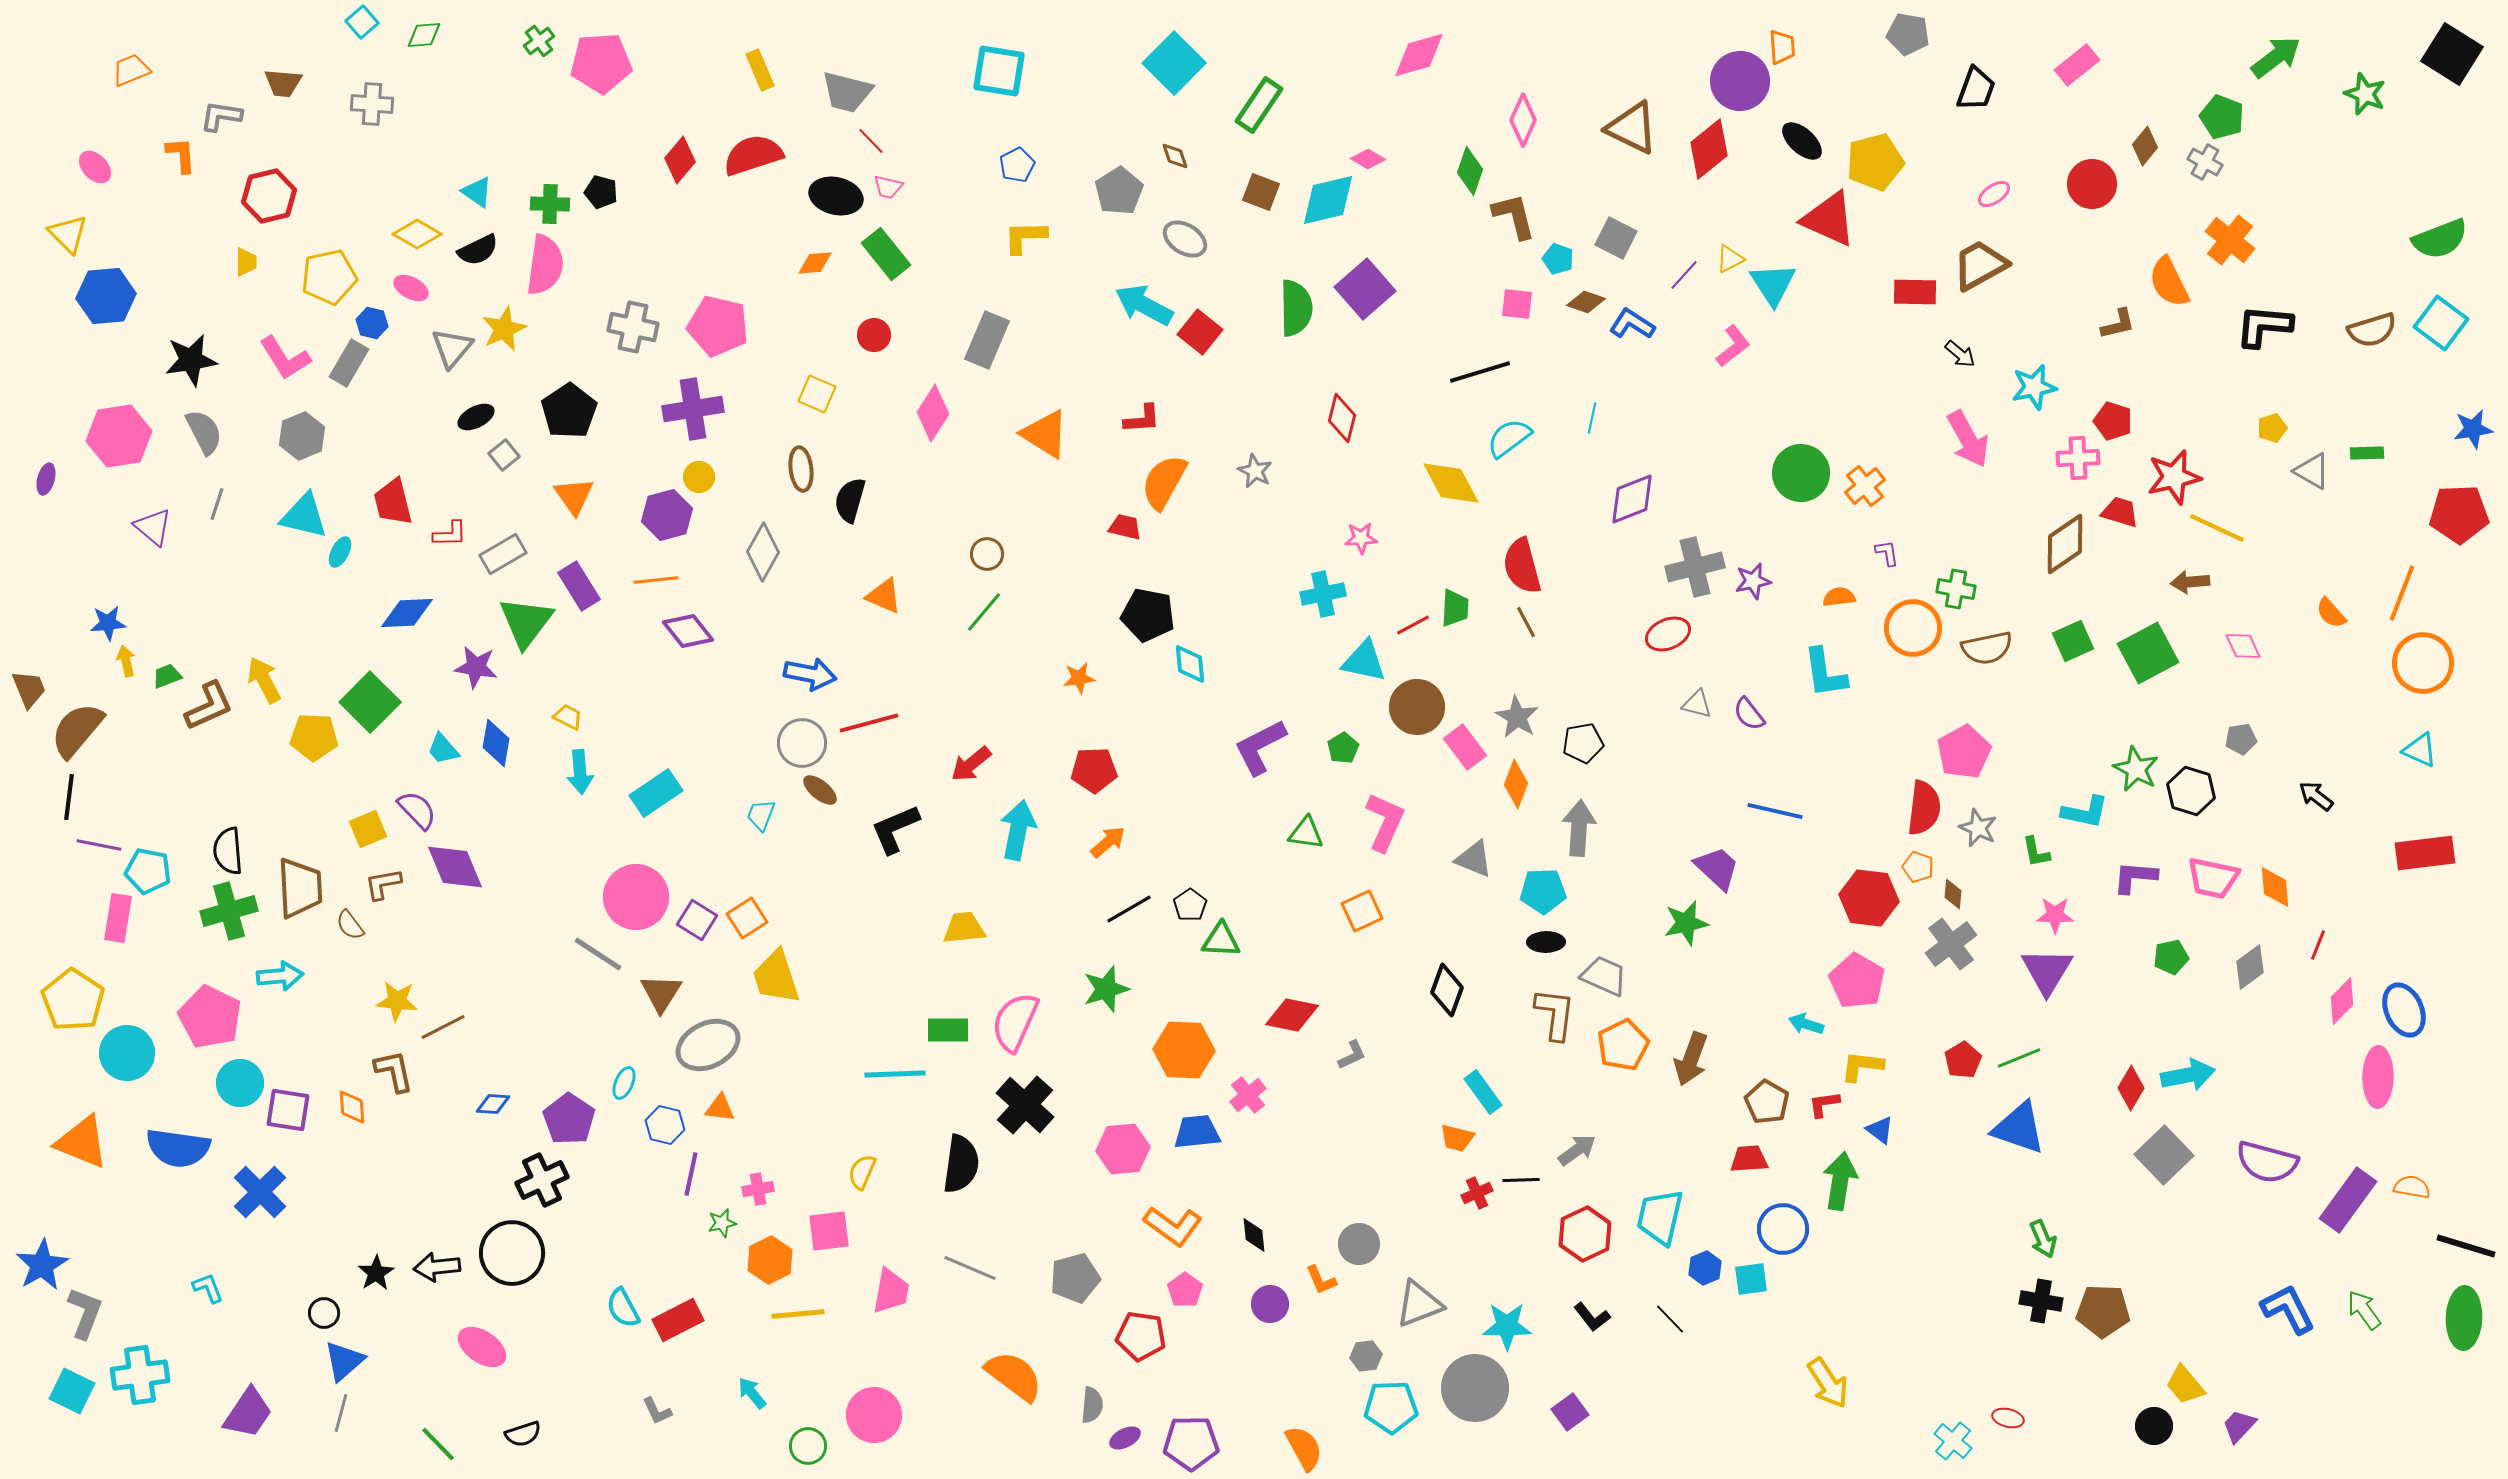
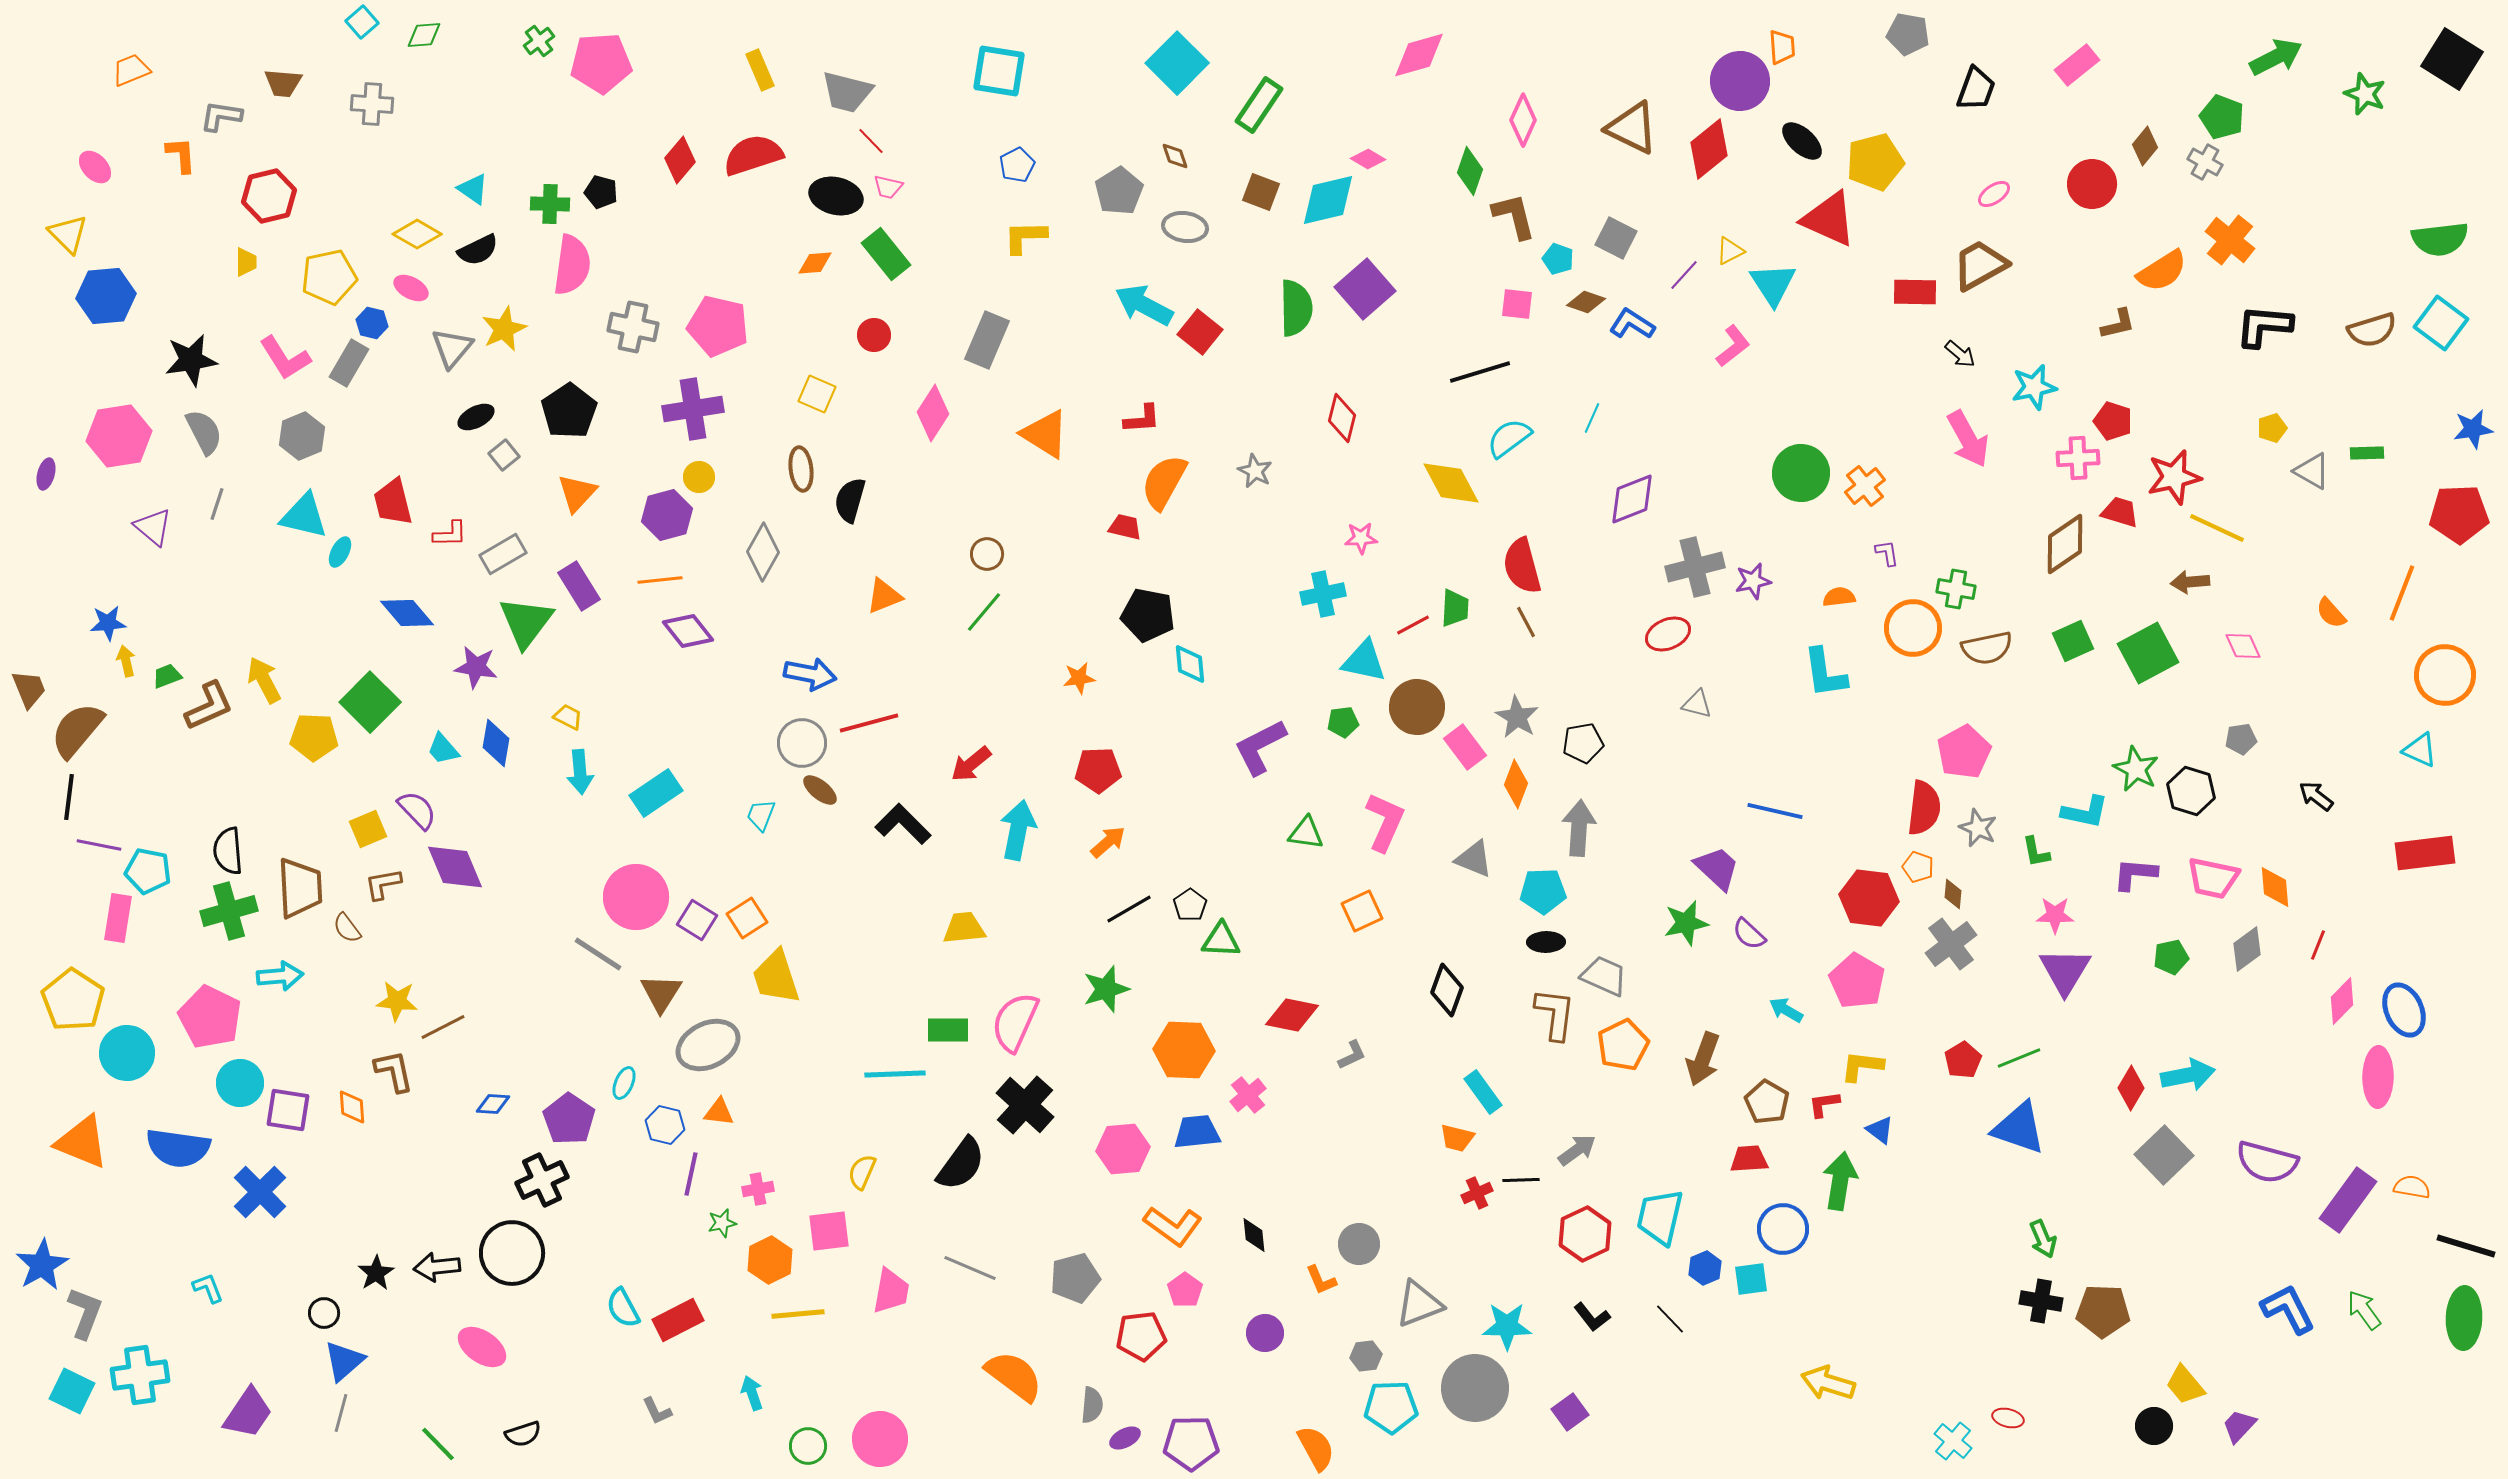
black square at (2452, 54): moved 5 px down
green arrow at (2276, 57): rotated 10 degrees clockwise
cyan square at (1174, 63): moved 3 px right
cyan triangle at (477, 192): moved 4 px left, 3 px up
gray ellipse at (1185, 239): moved 12 px up; rotated 24 degrees counterclockwise
green semicircle at (2440, 239): rotated 14 degrees clockwise
yellow triangle at (1730, 259): moved 8 px up
pink semicircle at (545, 265): moved 27 px right
orange semicircle at (2169, 282): moved 7 px left, 11 px up; rotated 96 degrees counterclockwise
cyan line at (1592, 418): rotated 12 degrees clockwise
purple ellipse at (46, 479): moved 5 px up
orange triangle at (574, 496): moved 3 px right, 3 px up; rotated 18 degrees clockwise
orange line at (656, 580): moved 4 px right
orange triangle at (884, 596): rotated 45 degrees counterclockwise
blue diamond at (407, 613): rotated 52 degrees clockwise
orange circle at (2423, 663): moved 22 px right, 12 px down
purple semicircle at (1749, 714): moved 220 px down; rotated 9 degrees counterclockwise
green pentagon at (1343, 748): moved 26 px up; rotated 24 degrees clockwise
red pentagon at (1094, 770): moved 4 px right
black L-shape at (895, 829): moved 8 px right, 5 px up; rotated 68 degrees clockwise
purple L-shape at (2135, 877): moved 3 px up
brown semicircle at (350, 925): moved 3 px left, 3 px down
gray diamond at (2250, 967): moved 3 px left, 18 px up
purple triangle at (2047, 971): moved 18 px right
cyan arrow at (1806, 1024): moved 20 px left, 14 px up; rotated 12 degrees clockwise
brown arrow at (1691, 1059): moved 12 px right
orange triangle at (720, 1108): moved 1 px left, 4 px down
black semicircle at (961, 1164): rotated 28 degrees clockwise
purple circle at (1270, 1304): moved 5 px left, 29 px down
red pentagon at (1141, 1336): rotated 15 degrees counterclockwise
yellow arrow at (1828, 1383): rotated 140 degrees clockwise
cyan arrow at (752, 1393): rotated 20 degrees clockwise
pink circle at (874, 1415): moved 6 px right, 24 px down
orange semicircle at (1304, 1448): moved 12 px right
